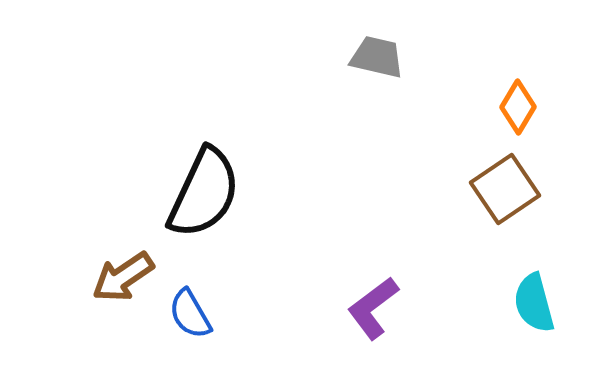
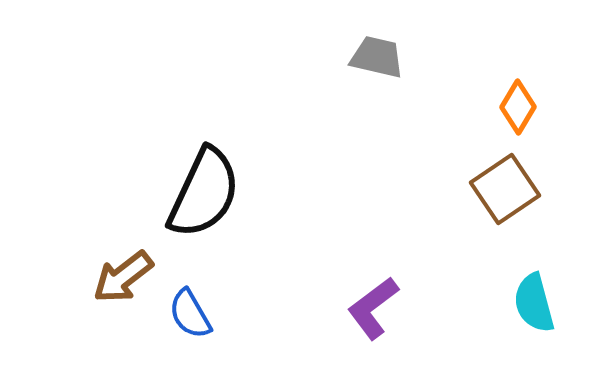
brown arrow: rotated 4 degrees counterclockwise
